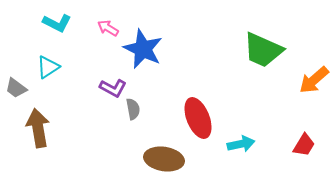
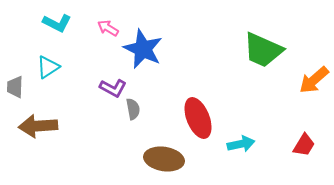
gray trapezoid: moved 1 px left, 1 px up; rotated 55 degrees clockwise
brown arrow: moved 2 px up; rotated 84 degrees counterclockwise
